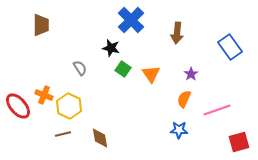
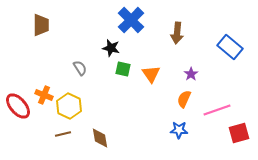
blue rectangle: rotated 15 degrees counterclockwise
green square: rotated 21 degrees counterclockwise
red square: moved 9 px up
